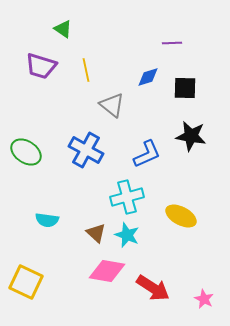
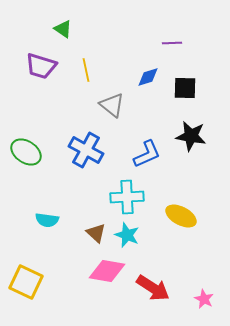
cyan cross: rotated 12 degrees clockwise
